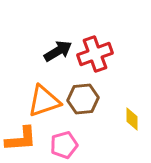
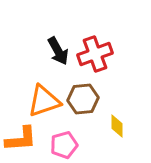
black arrow: rotated 92 degrees clockwise
yellow diamond: moved 15 px left, 7 px down
